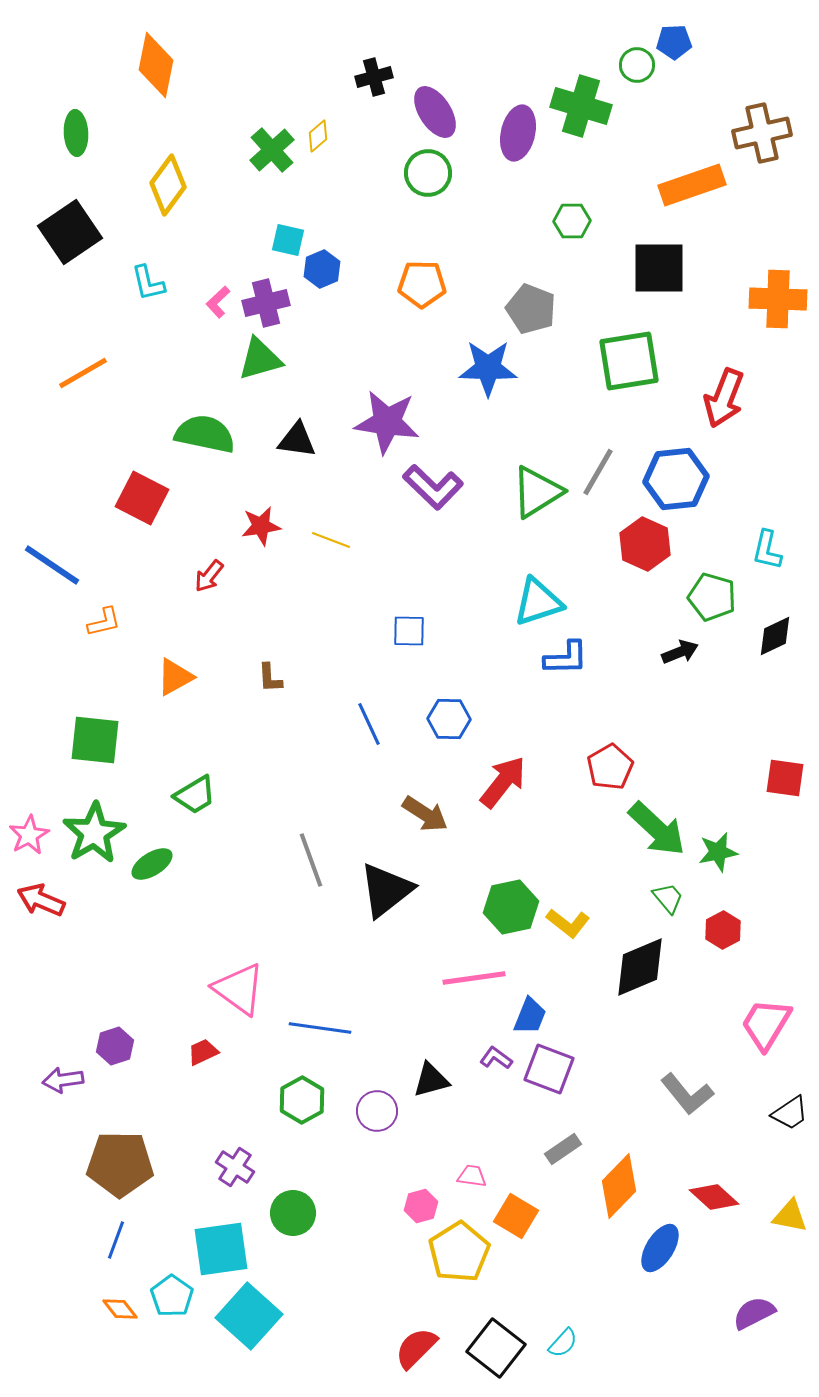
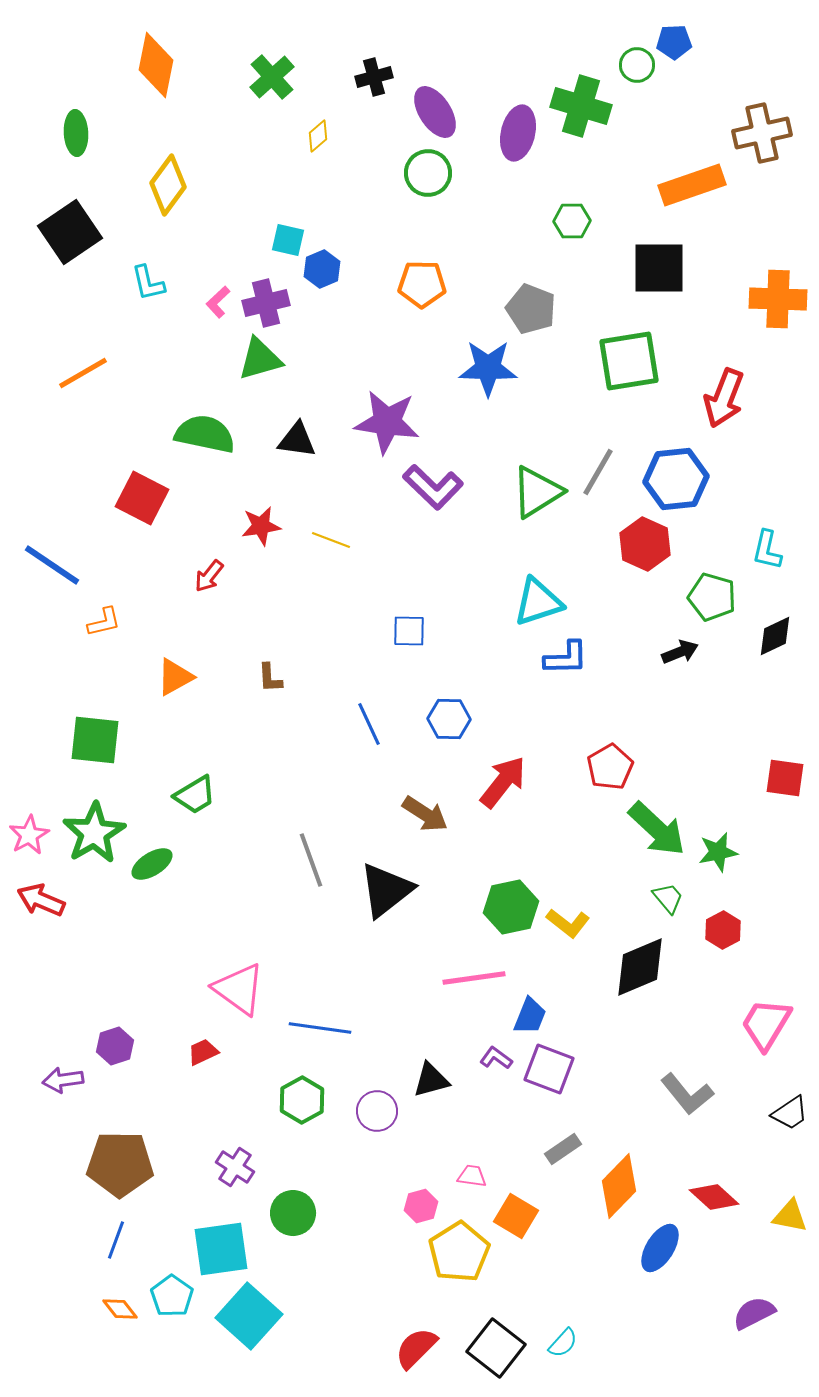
green cross at (272, 150): moved 73 px up
